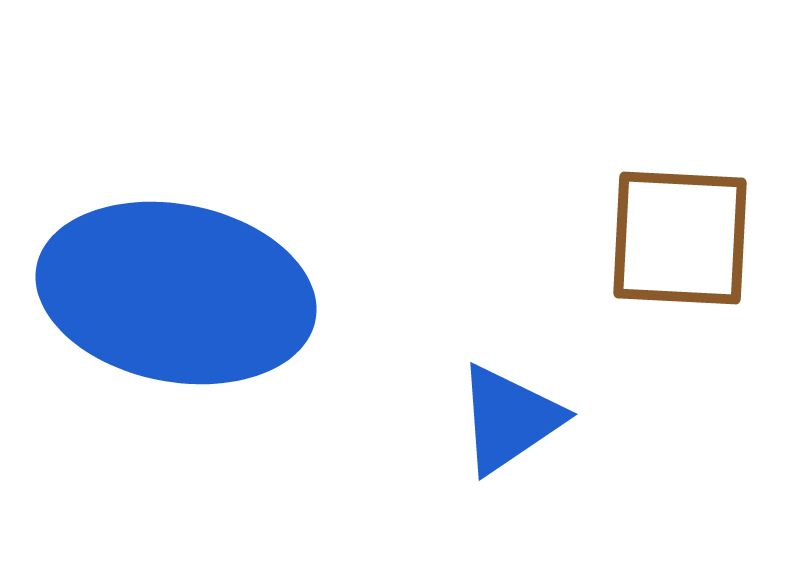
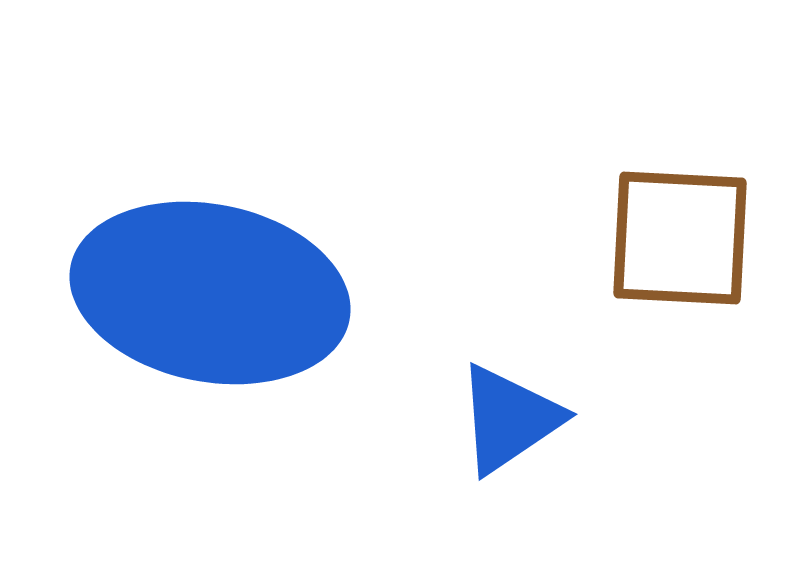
blue ellipse: moved 34 px right
